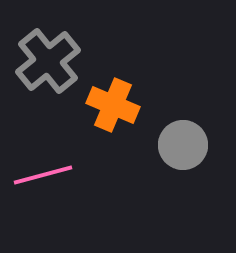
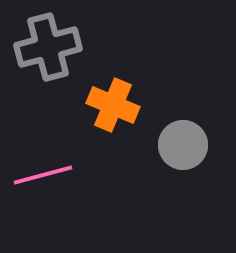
gray cross: moved 14 px up; rotated 24 degrees clockwise
